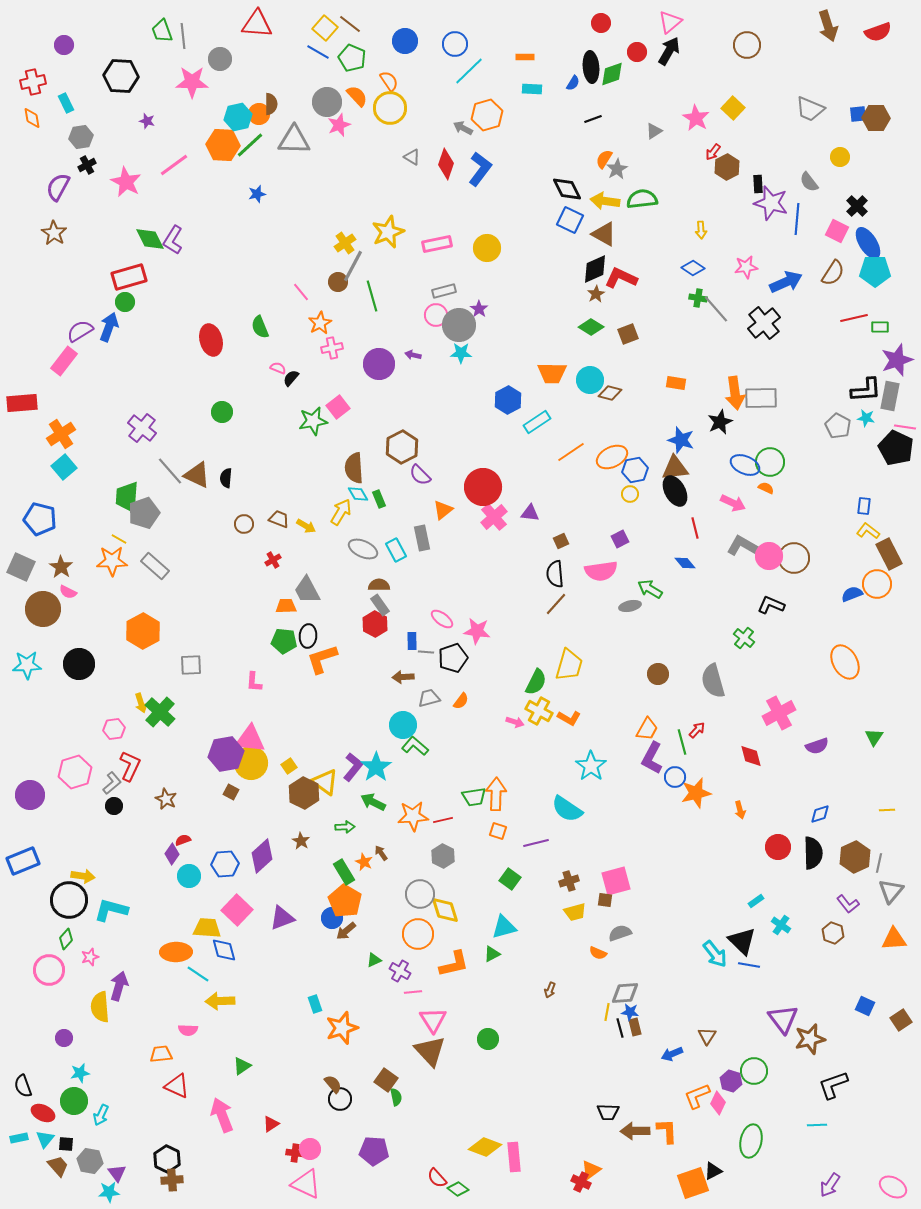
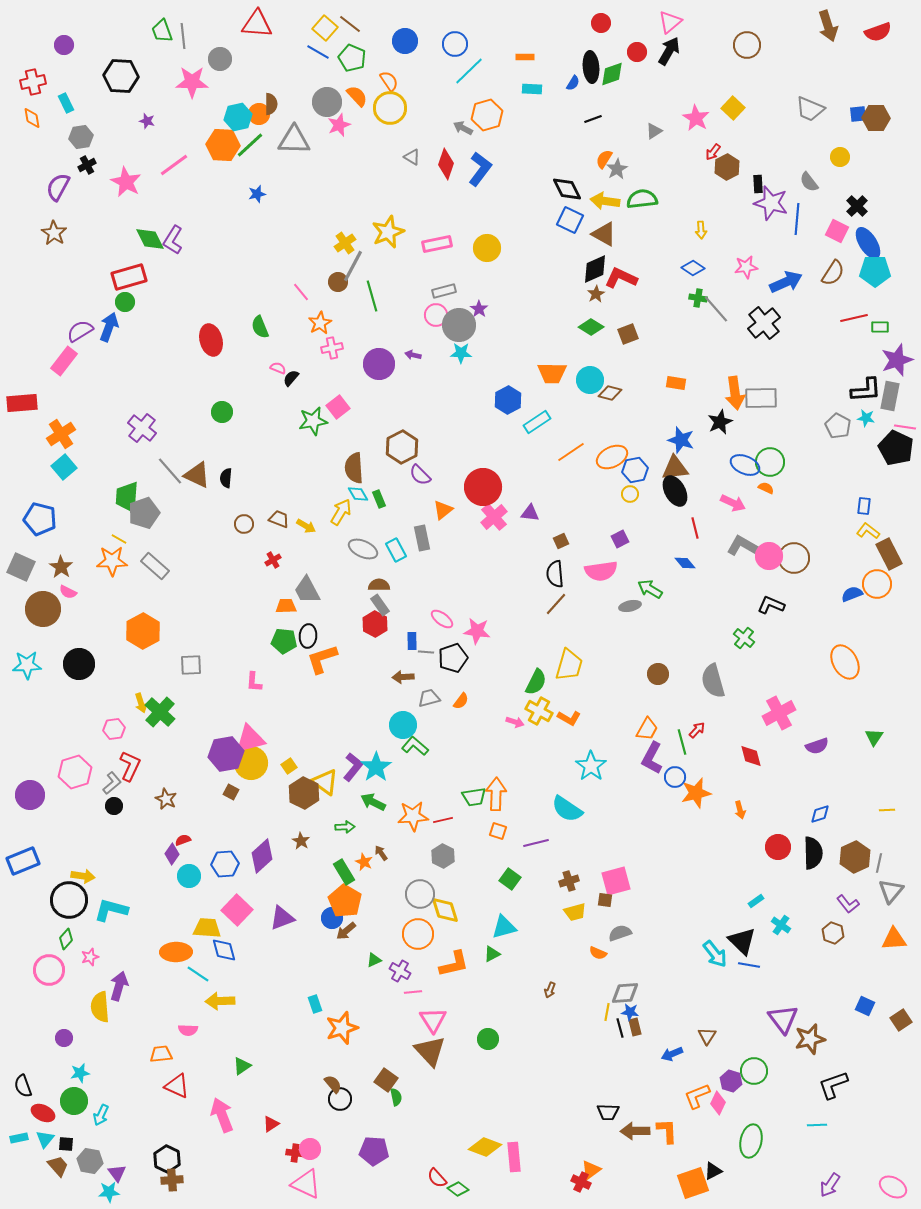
pink triangle at (250, 739): rotated 20 degrees counterclockwise
